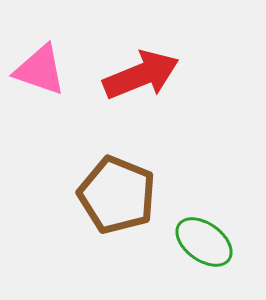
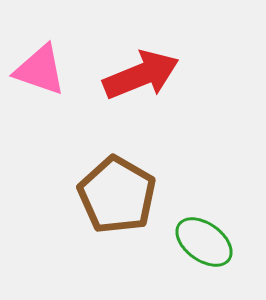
brown pentagon: rotated 8 degrees clockwise
